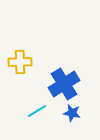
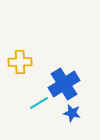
cyan line: moved 2 px right, 8 px up
